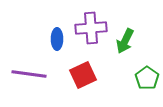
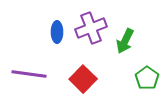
purple cross: rotated 16 degrees counterclockwise
blue ellipse: moved 7 px up
red square: moved 4 px down; rotated 20 degrees counterclockwise
